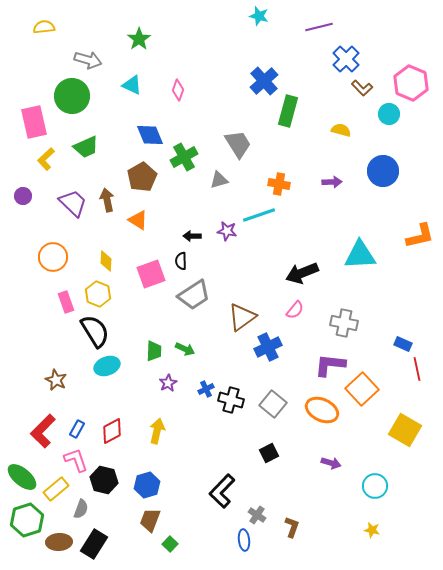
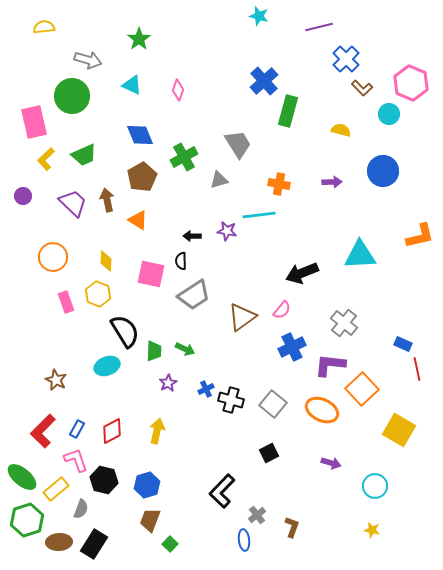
blue diamond at (150, 135): moved 10 px left
green trapezoid at (86, 147): moved 2 px left, 8 px down
cyan line at (259, 215): rotated 12 degrees clockwise
pink square at (151, 274): rotated 32 degrees clockwise
pink semicircle at (295, 310): moved 13 px left
gray cross at (344, 323): rotated 28 degrees clockwise
black semicircle at (95, 331): moved 30 px right
blue cross at (268, 347): moved 24 px right
yellow square at (405, 430): moved 6 px left
gray cross at (257, 515): rotated 18 degrees clockwise
